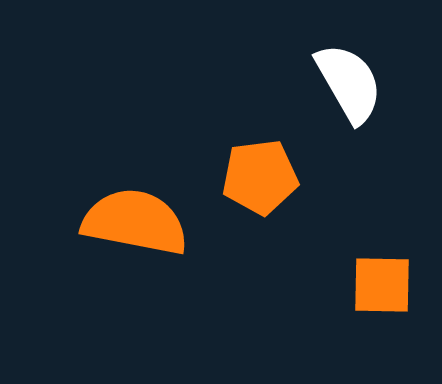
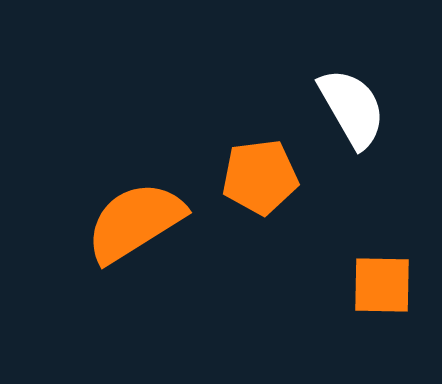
white semicircle: moved 3 px right, 25 px down
orange semicircle: rotated 43 degrees counterclockwise
